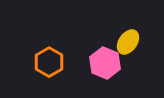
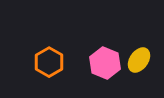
yellow ellipse: moved 11 px right, 18 px down
